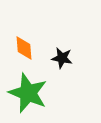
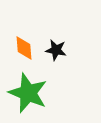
black star: moved 6 px left, 8 px up
